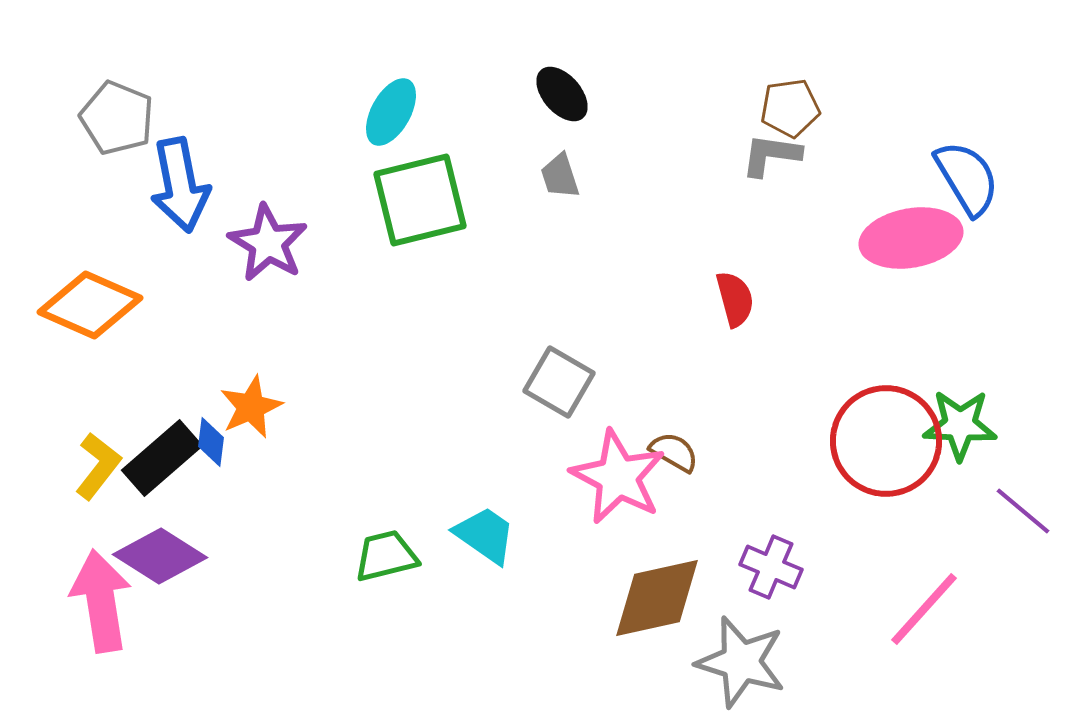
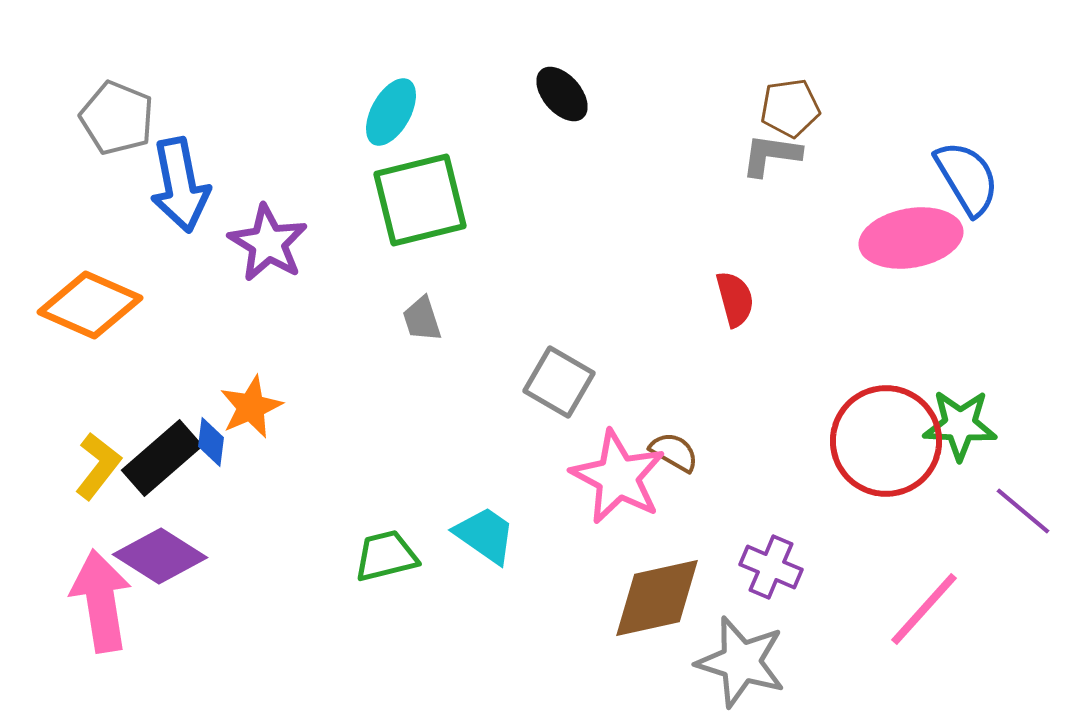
gray trapezoid: moved 138 px left, 143 px down
